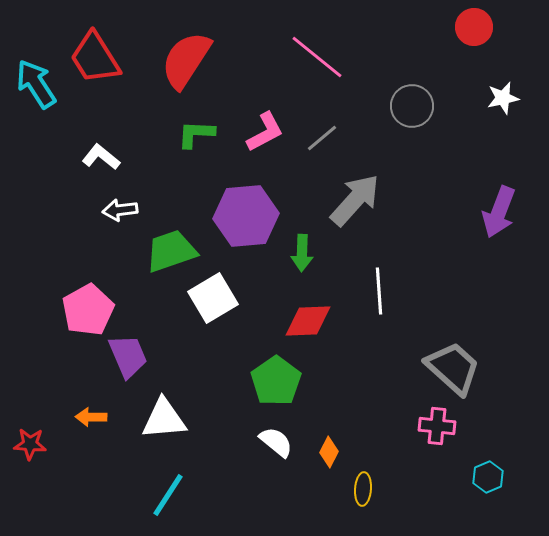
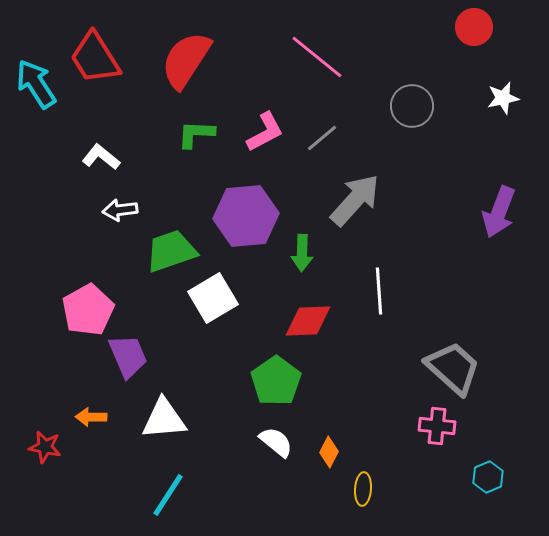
red star: moved 15 px right, 3 px down; rotated 8 degrees clockwise
